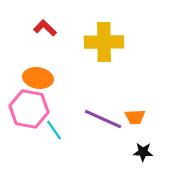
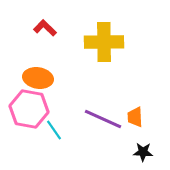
orange trapezoid: rotated 90 degrees clockwise
